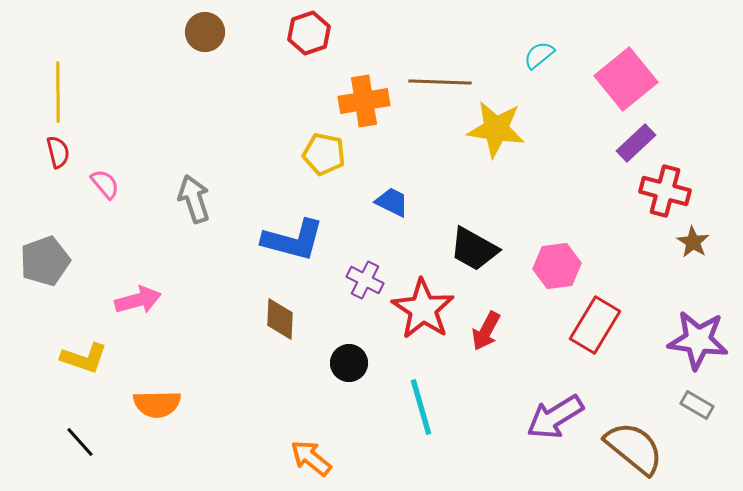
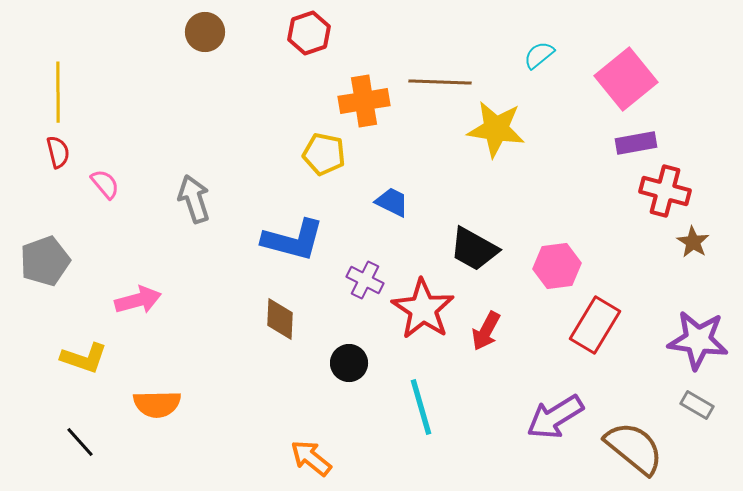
purple rectangle: rotated 33 degrees clockwise
